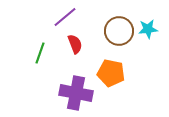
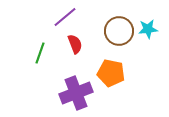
purple cross: rotated 32 degrees counterclockwise
